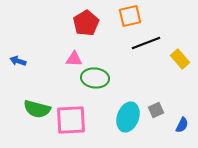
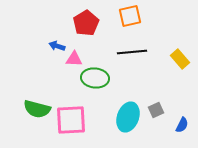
black line: moved 14 px left, 9 px down; rotated 16 degrees clockwise
blue arrow: moved 39 px right, 15 px up
